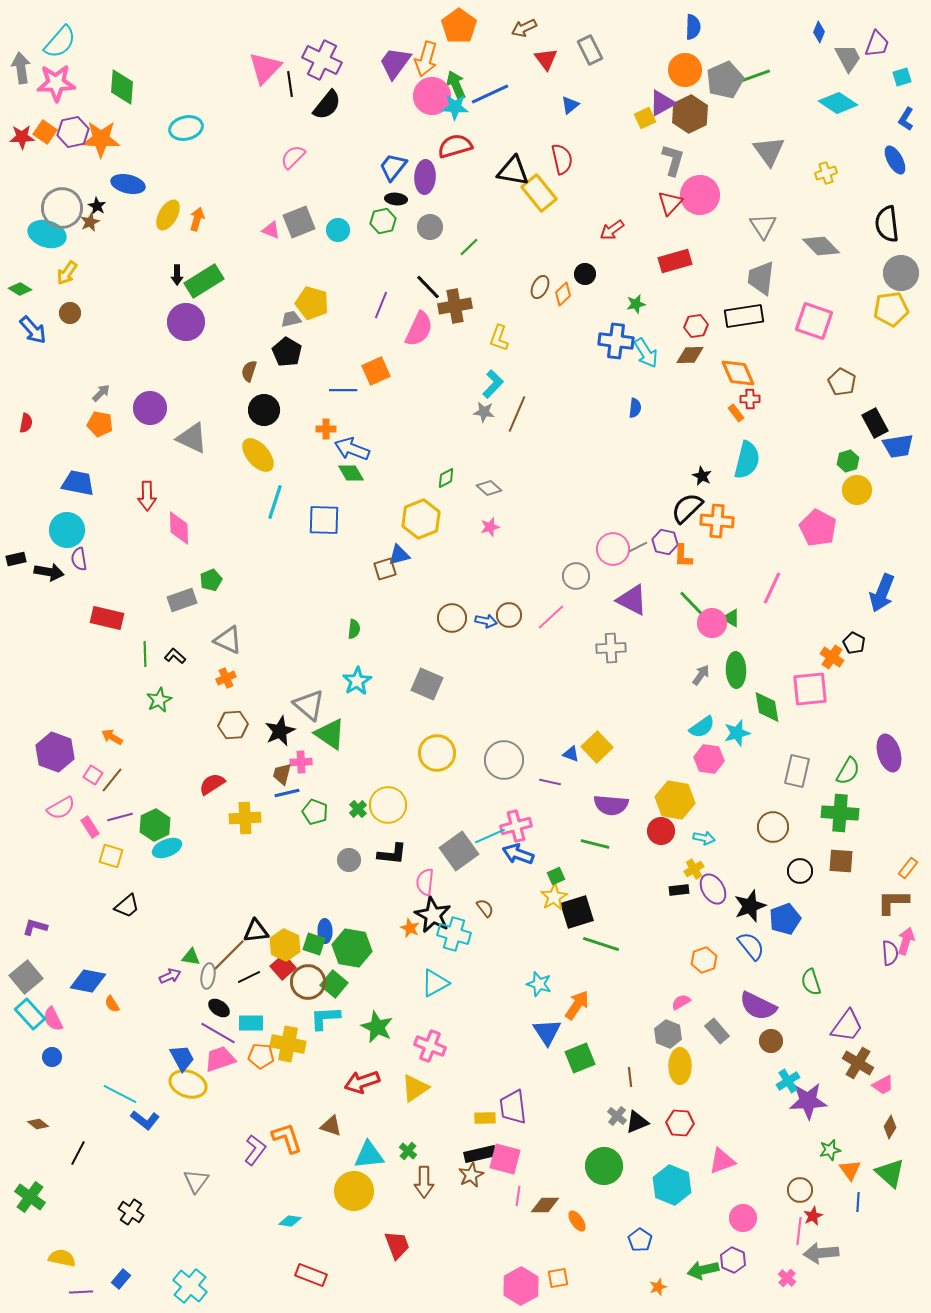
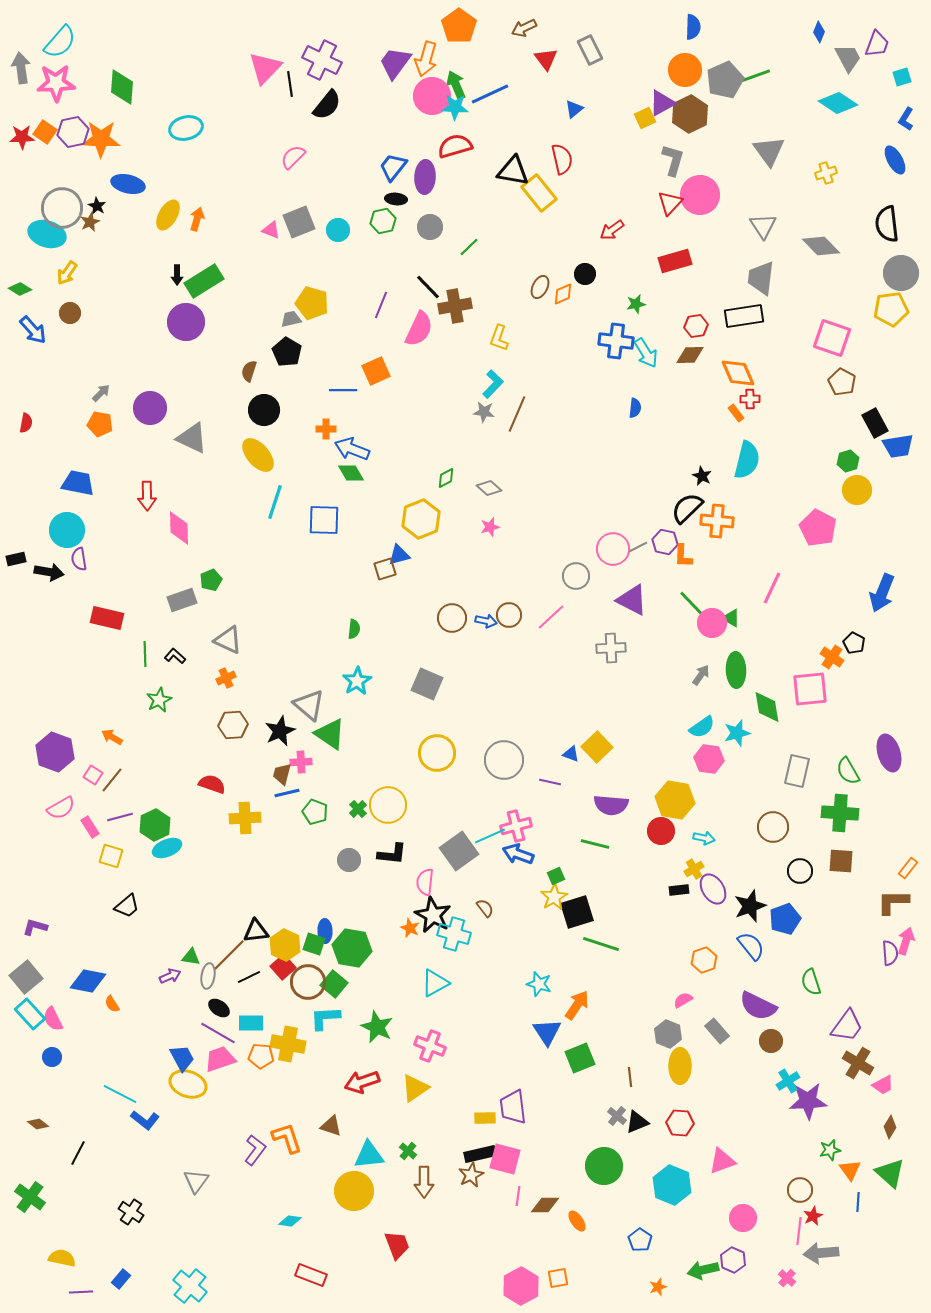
blue triangle at (570, 105): moved 4 px right, 4 px down
orange diamond at (563, 294): rotated 20 degrees clockwise
pink square at (814, 321): moved 18 px right, 17 px down
green semicircle at (848, 771): rotated 120 degrees clockwise
red semicircle at (212, 784): rotated 52 degrees clockwise
pink semicircle at (681, 1002): moved 2 px right, 2 px up
